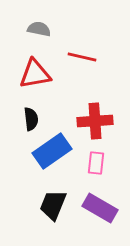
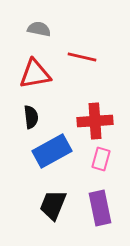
black semicircle: moved 2 px up
blue rectangle: rotated 6 degrees clockwise
pink rectangle: moved 5 px right, 4 px up; rotated 10 degrees clockwise
purple rectangle: rotated 48 degrees clockwise
